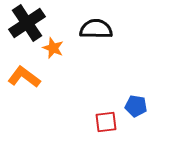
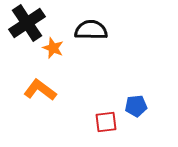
black semicircle: moved 5 px left, 1 px down
orange L-shape: moved 16 px right, 13 px down
blue pentagon: rotated 15 degrees counterclockwise
